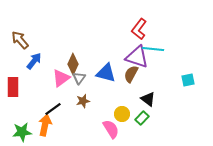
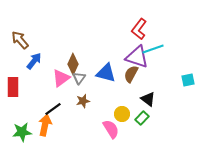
cyan line: rotated 25 degrees counterclockwise
